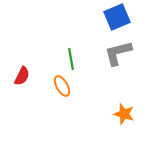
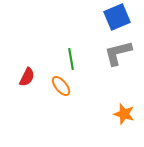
red semicircle: moved 5 px right, 1 px down
orange ellipse: moved 1 px left; rotated 10 degrees counterclockwise
